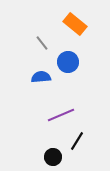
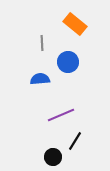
gray line: rotated 35 degrees clockwise
blue semicircle: moved 1 px left, 2 px down
black line: moved 2 px left
